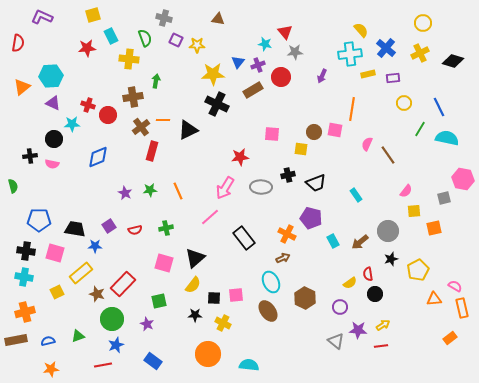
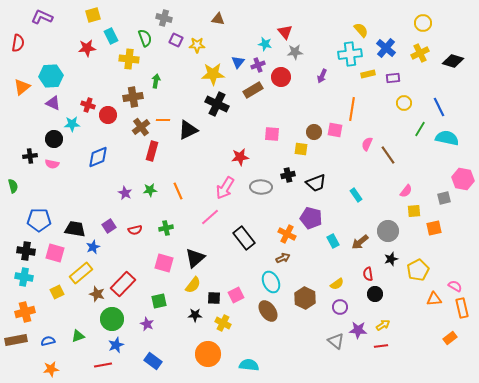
blue star at (95, 246): moved 2 px left, 1 px down; rotated 24 degrees counterclockwise
yellow semicircle at (350, 283): moved 13 px left, 1 px down
pink square at (236, 295): rotated 21 degrees counterclockwise
